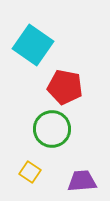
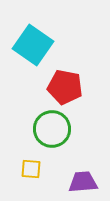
yellow square: moved 1 px right, 3 px up; rotated 30 degrees counterclockwise
purple trapezoid: moved 1 px right, 1 px down
